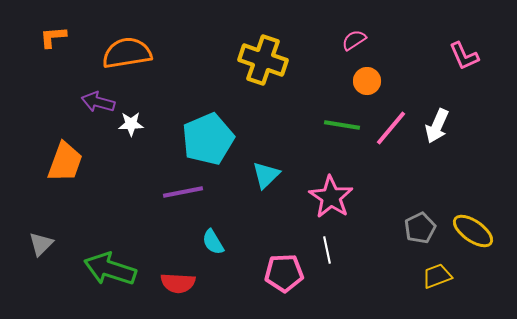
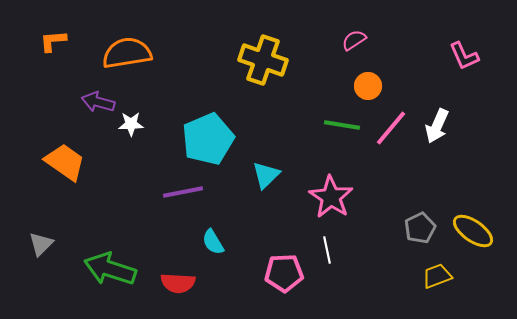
orange L-shape: moved 4 px down
orange circle: moved 1 px right, 5 px down
orange trapezoid: rotated 75 degrees counterclockwise
